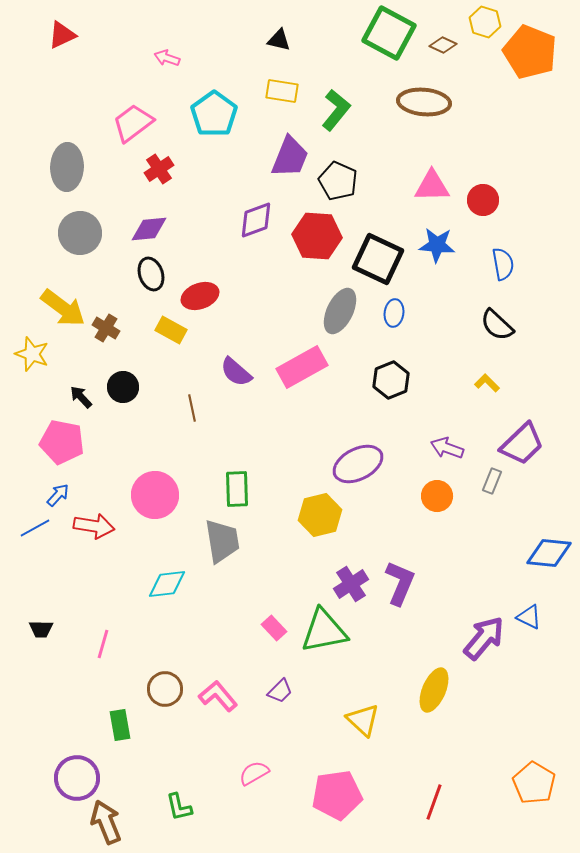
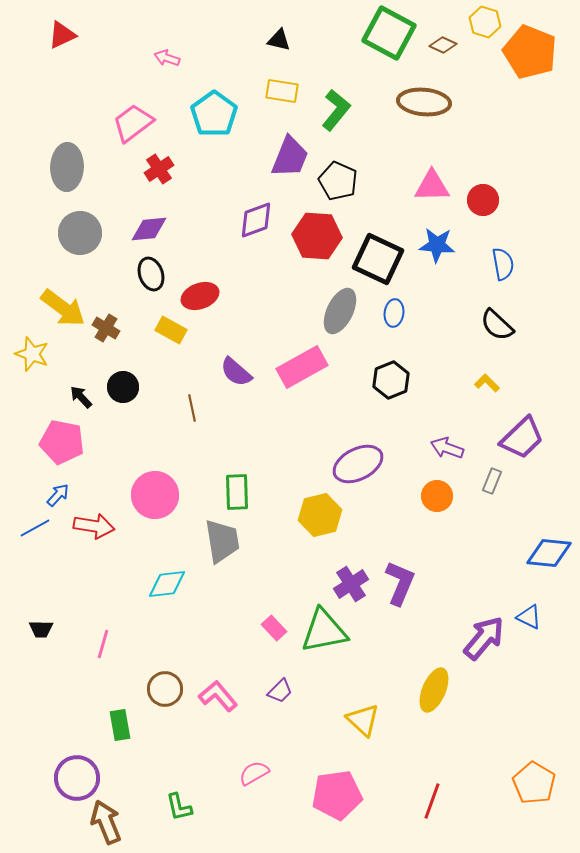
purple trapezoid at (522, 444): moved 6 px up
green rectangle at (237, 489): moved 3 px down
red line at (434, 802): moved 2 px left, 1 px up
